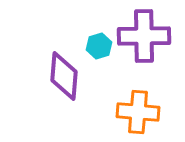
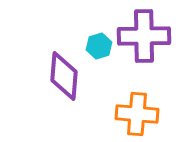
orange cross: moved 1 px left, 2 px down
